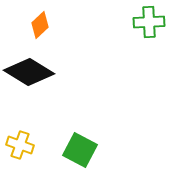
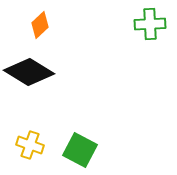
green cross: moved 1 px right, 2 px down
yellow cross: moved 10 px right
